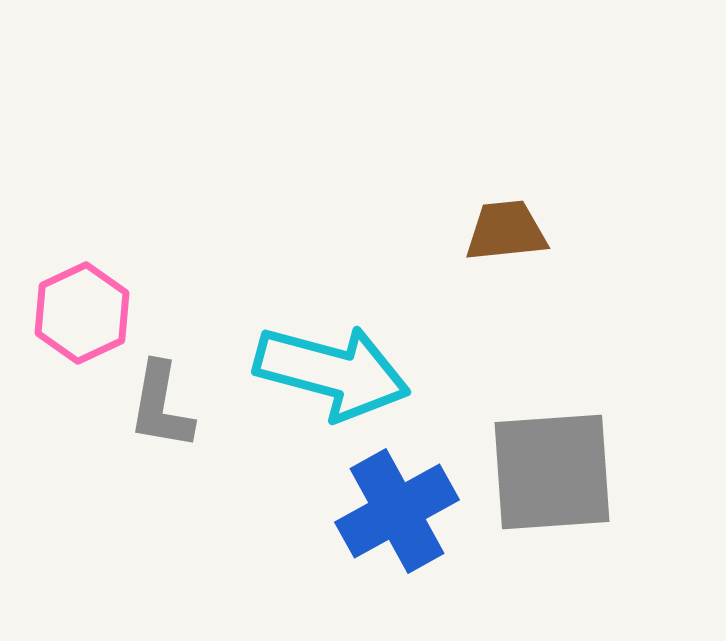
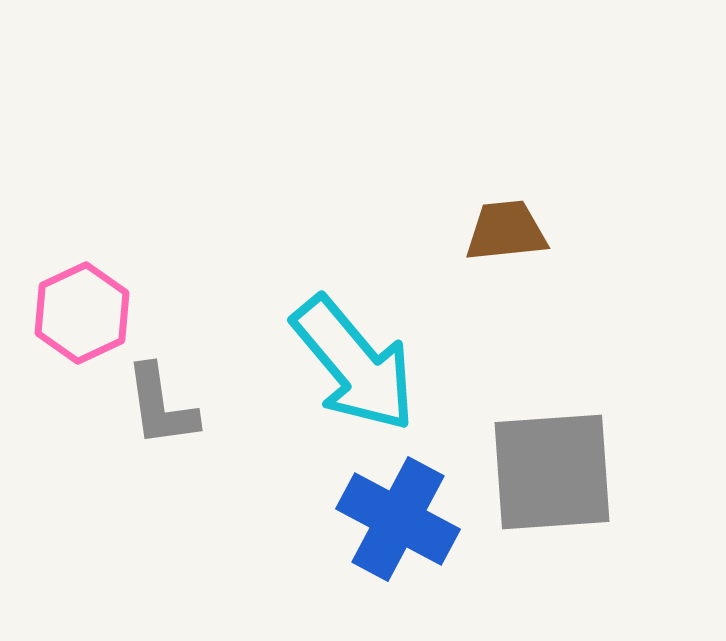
cyan arrow: moved 22 px right, 8 px up; rotated 35 degrees clockwise
gray L-shape: rotated 18 degrees counterclockwise
blue cross: moved 1 px right, 8 px down; rotated 33 degrees counterclockwise
